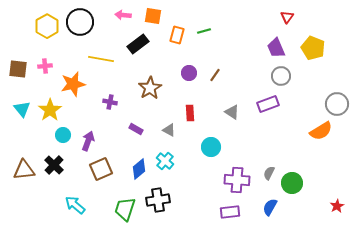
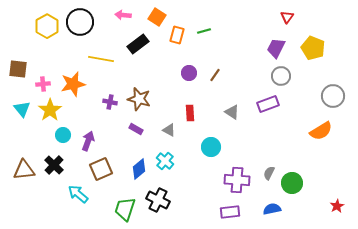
orange square at (153, 16): moved 4 px right, 1 px down; rotated 24 degrees clockwise
purple trapezoid at (276, 48): rotated 50 degrees clockwise
pink cross at (45, 66): moved 2 px left, 18 px down
brown star at (150, 88): moved 11 px left, 11 px down; rotated 25 degrees counterclockwise
gray circle at (337, 104): moved 4 px left, 8 px up
black cross at (158, 200): rotated 35 degrees clockwise
cyan arrow at (75, 205): moved 3 px right, 11 px up
blue semicircle at (270, 207): moved 2 px right, 2 px down; rotated 48 degrees clockwise
